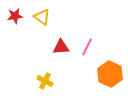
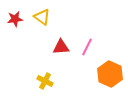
red star: moved 3 px down
